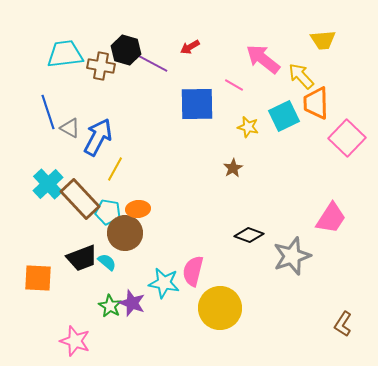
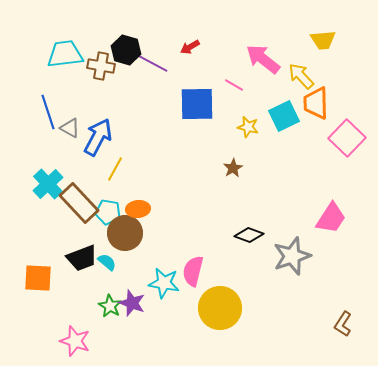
brown rectangle: moved 1 px left, 4 px down
